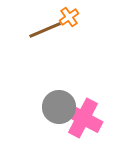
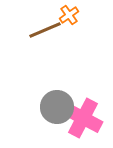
orange cross: moved 2 px up
gray circle: moved 2 px left
